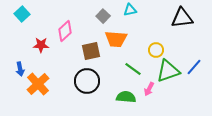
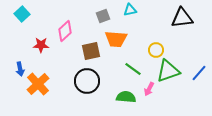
gray square: rotated 24 degrees clockwise
blue line: moved 5 px right, 6 px down
